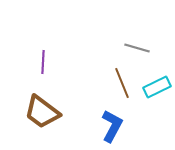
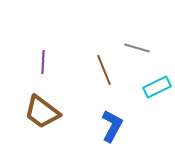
brown line: moved 18 px left, 13 px up
